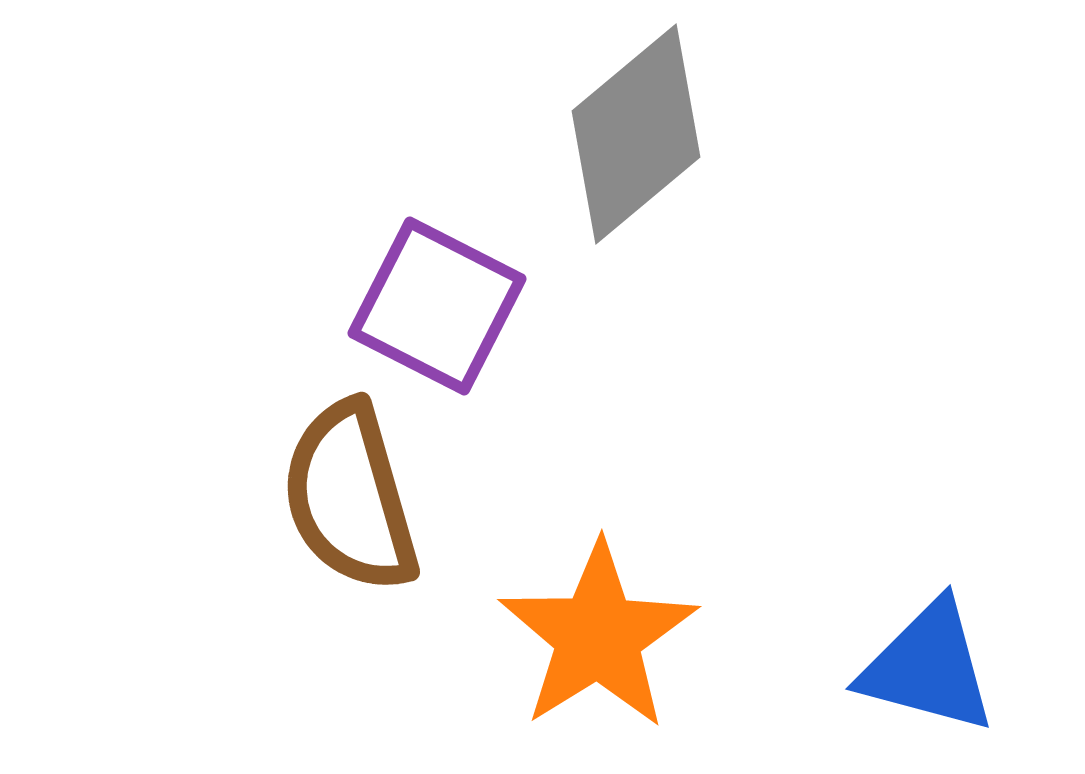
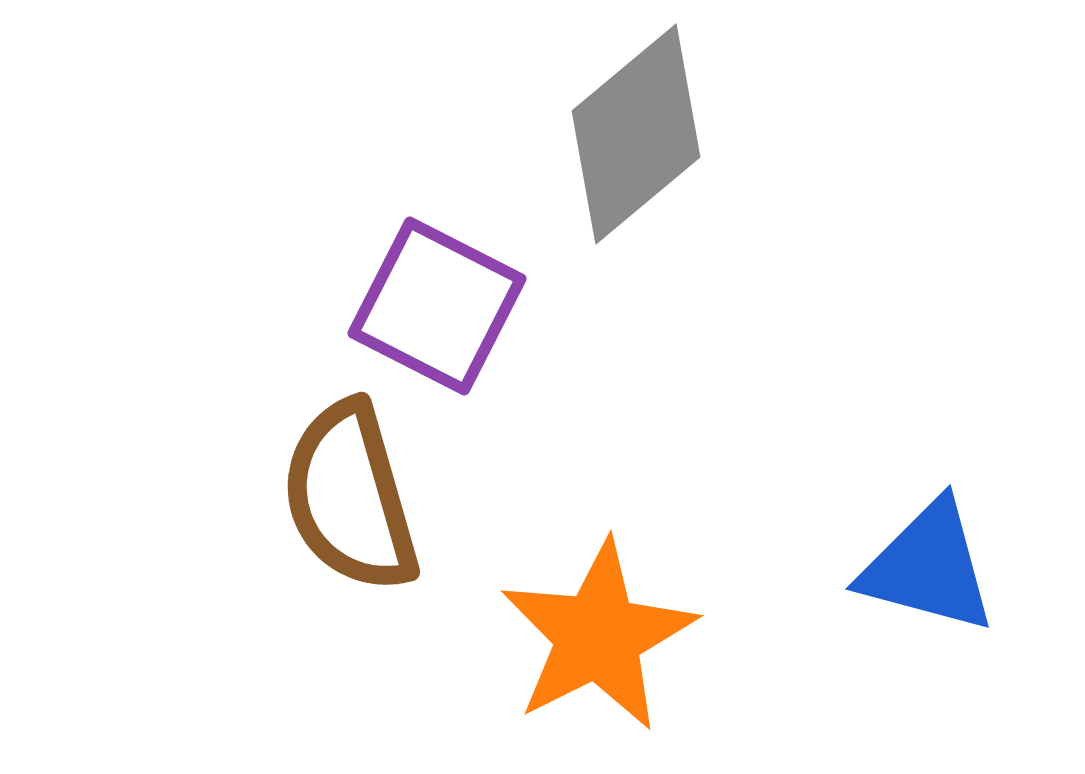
orange star: rotated 5 degrees clockwise
blue triangle: moved 100 px up
